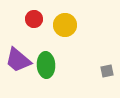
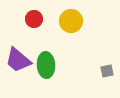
yellow circle: moved 6 px right, 4 px up
